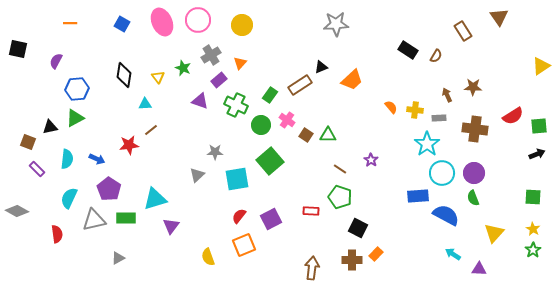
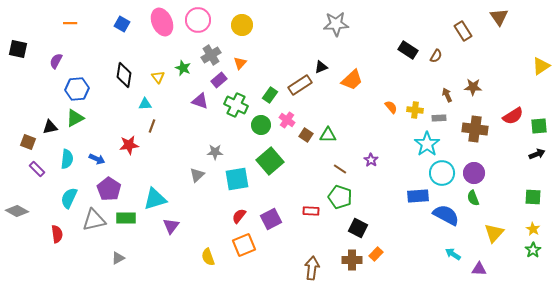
brown line at (151, 130): moved 1 px right, 4 px up; rotated 32 degrees counterclockwise
